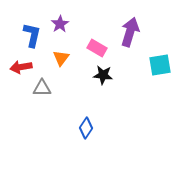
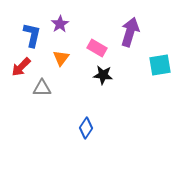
red arrow: rotated 35 degrees counterclockwise
